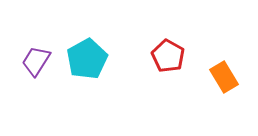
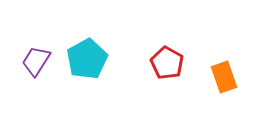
red pentagon: moved 1 px left, 7 px down
orange rectangle: rotated 12 degrees clockwise
